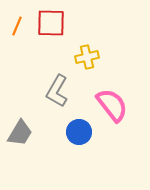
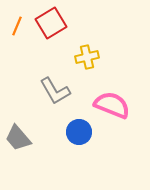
red square: rotated 32 degrees counterclockwise
gray L-shape: moved 2 px left; rotated 60 degrees counterclockwise
pink semicircle: rotated 30 degrees counterclockwise
gray trapezoid: moved 2 px left, 5 px down; rotated 108 degrees clockwise
